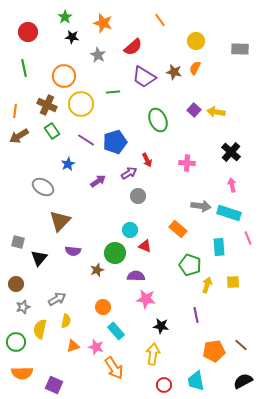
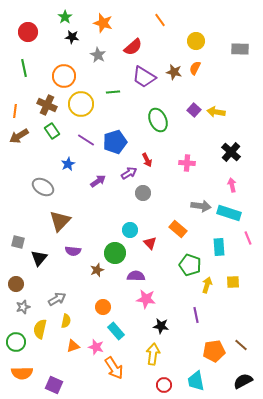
gray circle at (138, 196): moved 5 px right, 3 px up
red triangle at (145, 246): moved 5 px right, 3 px up; rotated 24 degrees clockwise
